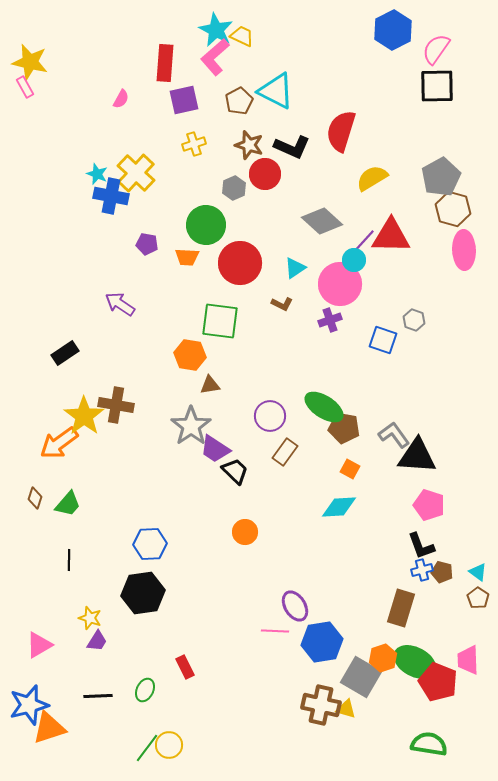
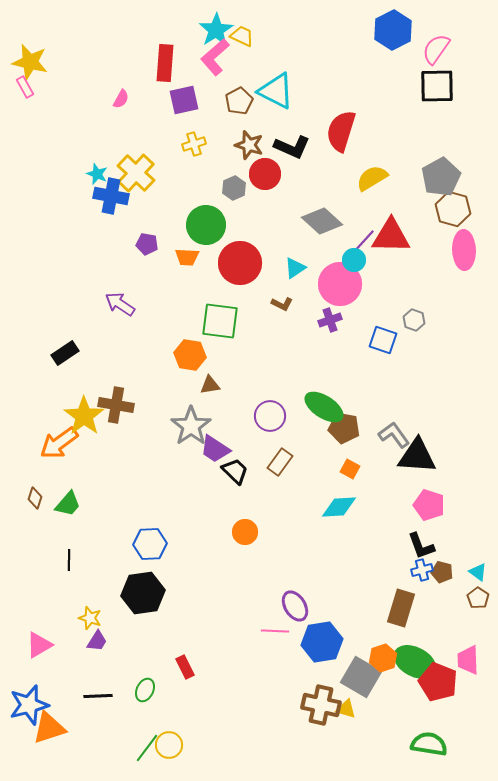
cyan star at (216, 30): rotated 12 degrees clockwise
brown rectangle at (285, 452): moved 5 px left, 10 px down
